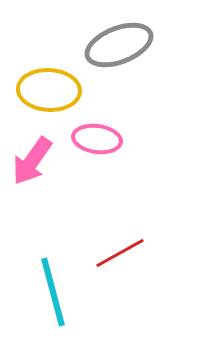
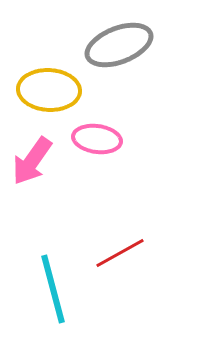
cyan line: moved 3 px up
